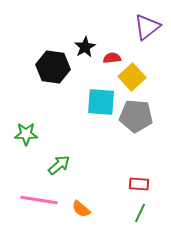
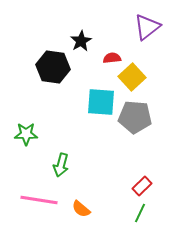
black star: moved 4 px left, 6 px up
gray pentagon: moved 1 px left, 1 px down
green arrow: moved 2 px right; rotated 145 degrees clockwise
red rectangle: moved 3 px right, 2 px down; rotated 48 degrees counterclockwise
